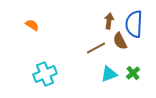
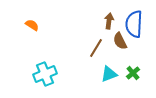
brown line: rotated 30 degrees counterclockwise
